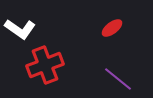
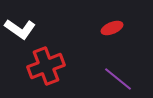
red ellipse: rotated 15 degrees clockwise
red cross: moved 1 px right, 1 px down
